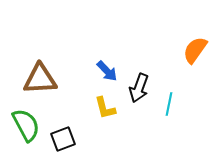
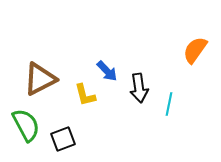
brown triangle: rotated 24 degrees counterclockwise
black arrow: rotated 28 degrees counterclockwise
yellow L-shape: moved 20 px left, 13 px up
